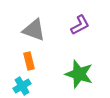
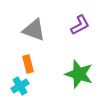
orange rectangle: moved 1 px left, 3 px down
cyan cross: moved 2 px left
